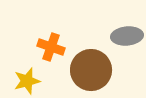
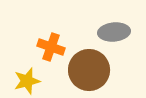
gray ellipse: moved 13 px left, 4 px up
brown circle: moved 2 px left
